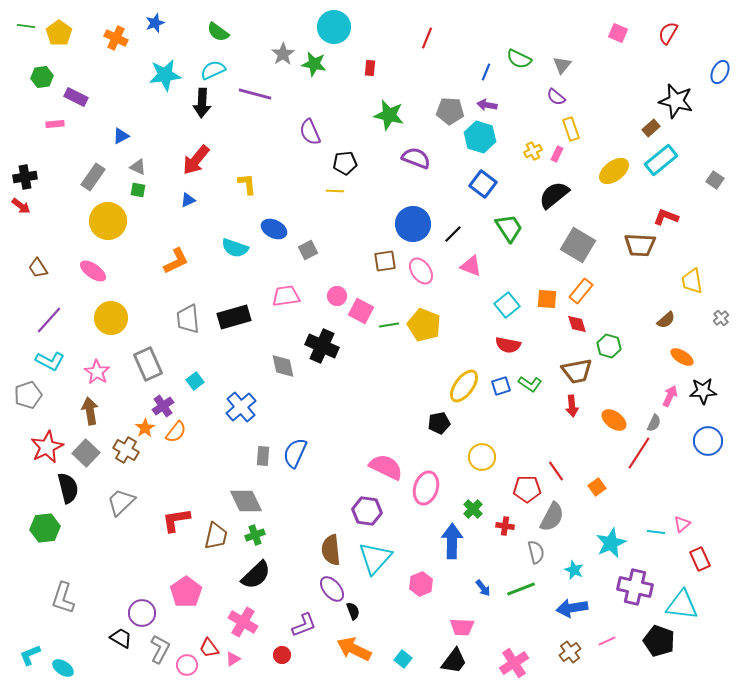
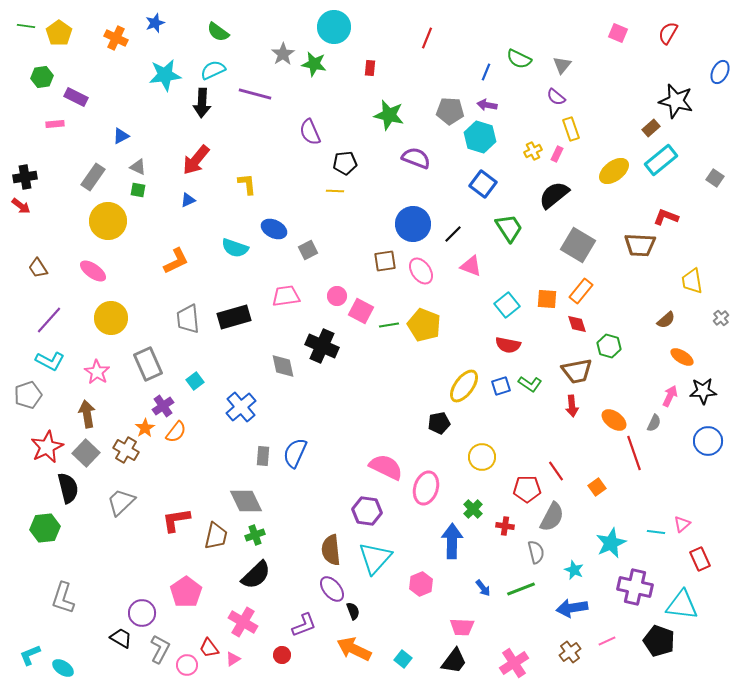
gray square at (715, 180): moved 2 px up
brown arrow at (90, 411): moved 3 px left, 3 px down
red line at (639, 453): moved 5 px left; rotated 52 degrees counterclockwise
